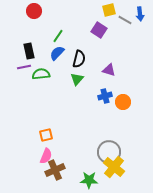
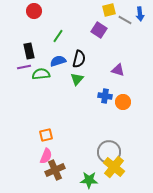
blue semicircle: moved 1 px right, 8 px down; rotated 28 degrees clockwise
purple triangle: moved 9 px right
blue cross: rotated 24 degrees clockwise
